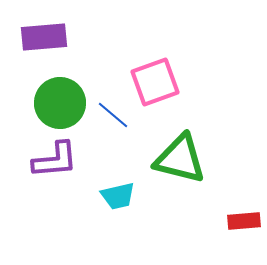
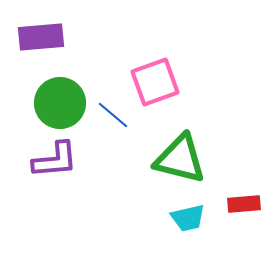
purple rectangle: moved 3 px left
cyan trapezoid: moved 70 px right, 22 px down
red rectangle: moved 17 px up
